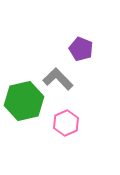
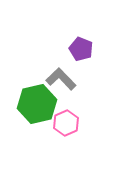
gray L-shape: moved 3 px right
green hexagon: moved 13 px right, 3 px down
